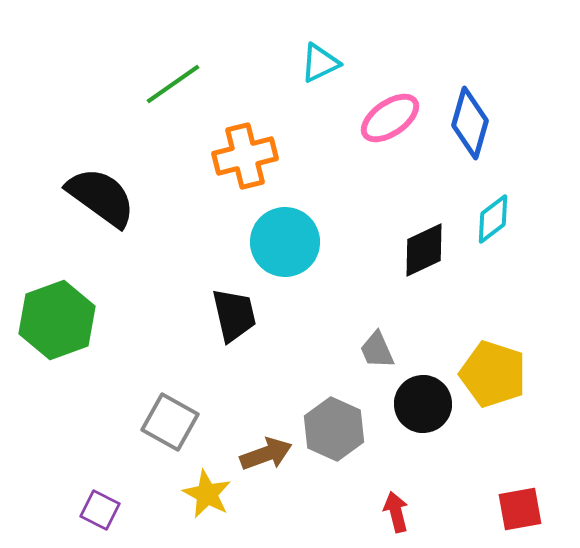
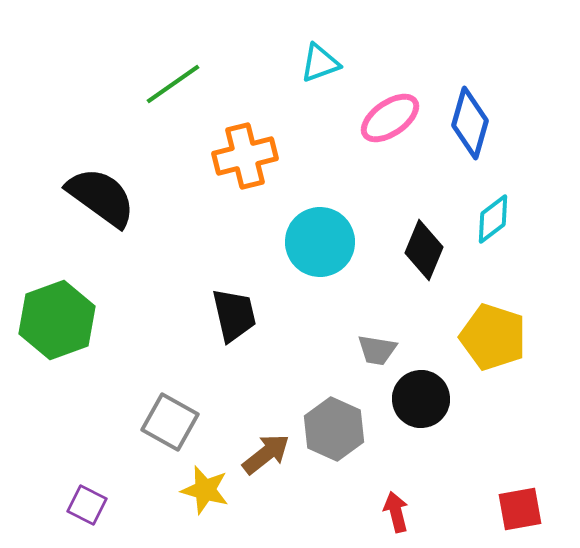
cyan triangle: rotated 6 degrees clockwise
cyan circle: moved 35 px right
black diamond: rotated 42 degrees counterclockwise
gray trapezoid: rotated 57 degrees counterclockwise
yellow pentagon: moved 37 px up
black circle: moved 2 px left, 5 px up
brown arrow: rotated 18 degrees counterclockwise
yellow star: moved 2 px left, 4 px up; rotated 12 degrees counterclockwise
purple square: moved 13 px left, 5 px up
